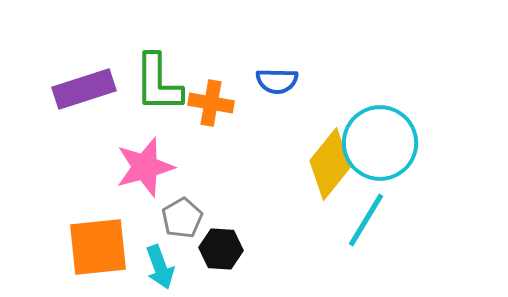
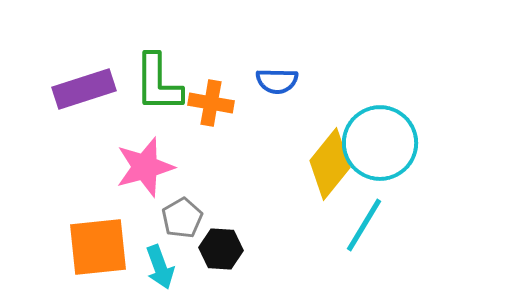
cyan line: moved 2 px left, 5 px down
